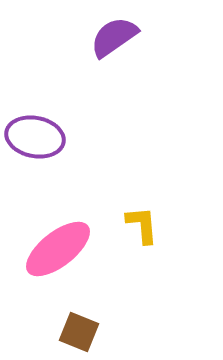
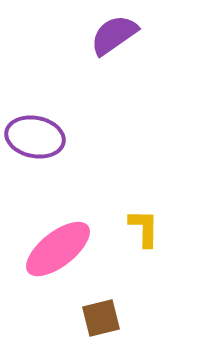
purple semicircle: moved 2 px up
yellow L-shape: moved 2 px right, 3 px down; rotated 6 degrees clockwise
brown square: moved 22 px right, 14 px up; rotated 36 degrees counterclockwise
